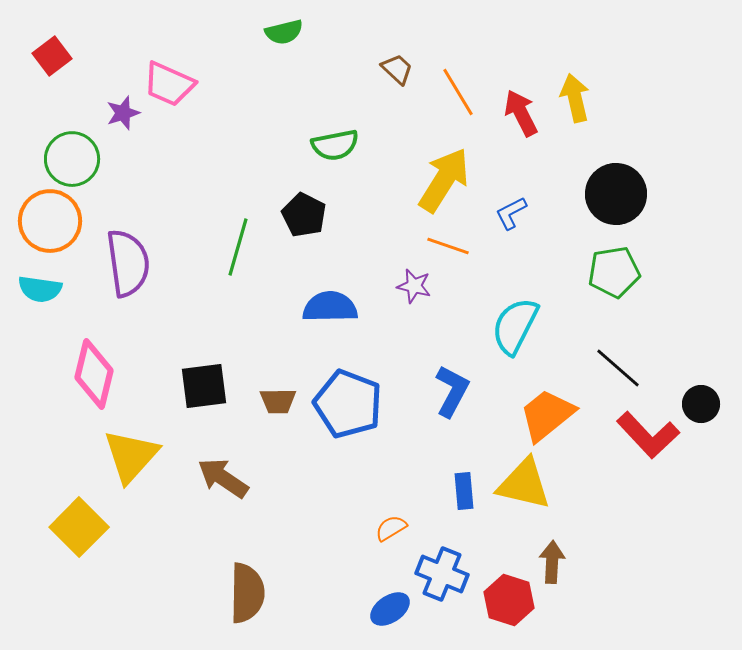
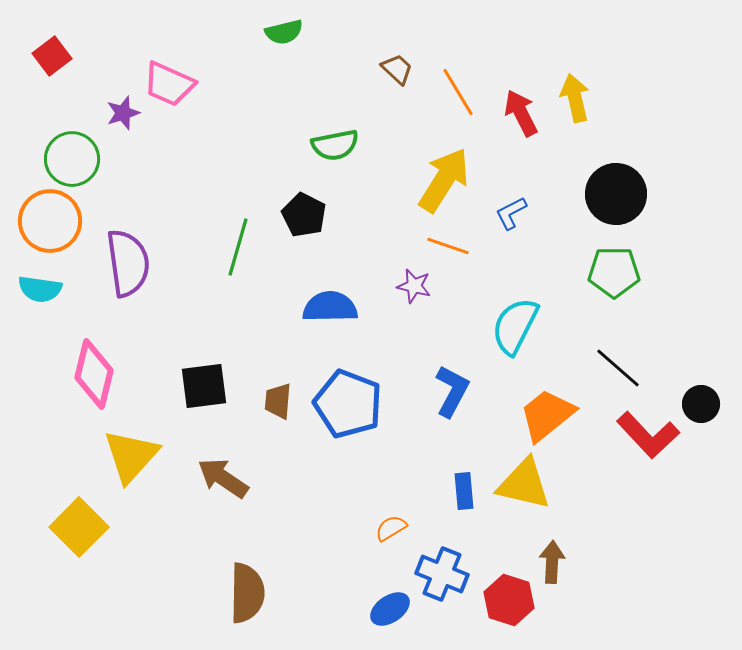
green pentagon at (614, 272): rotated 9 degrees clockwise
brown trapezoid at (278, 401): rotated 96 degrees clockwise
